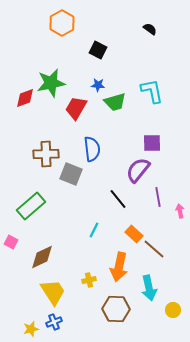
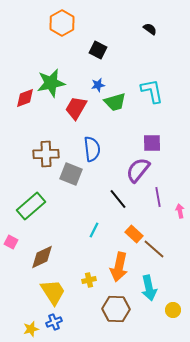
blue star: rotated 16 degrees counterclockwise
